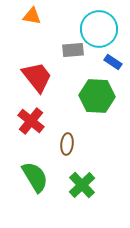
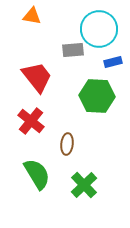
blue rectangle: rotated 48 degrees counterclockwise
green semicircle: moved 2 px right, 3 px up
green cross: moved 2 px right
